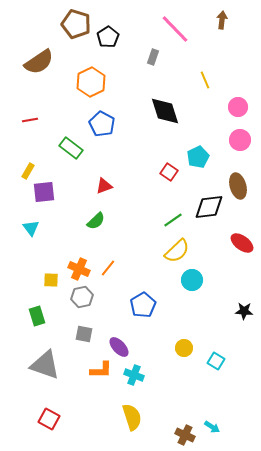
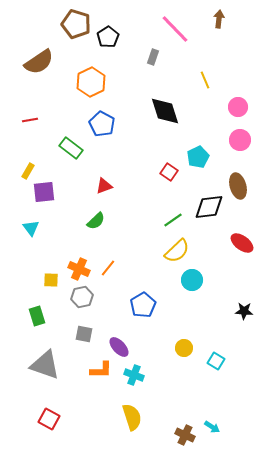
brown arrow at (222, 20): moved 3 px left, 1 px up
